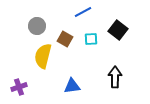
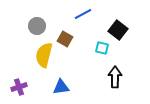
blue line: moved 2 px down
cyan square: moved 11 px right, 9 px down; rotated 16 degrees clockwise
yellow semicircle: moved 1 px right, 1 px up
blue triangle: moved 11 px left, 1 px down
